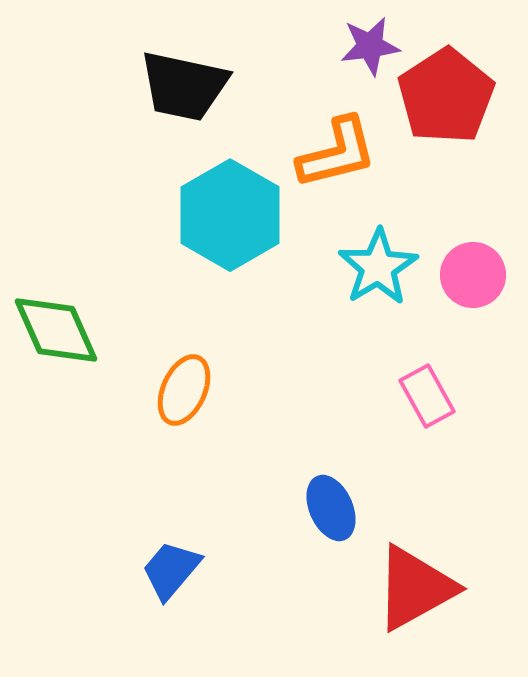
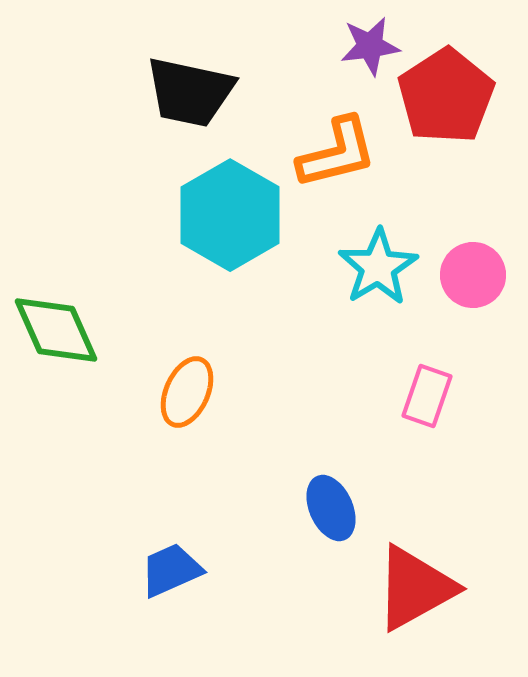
black trapezoid: moved 6 px right, 6 px down
orange ellipse: moved 3 px right, 2 px down
pink rectangle: rotated 48 degrees clockwise
blue trapezoid: rotated 26 degrees clockwise
